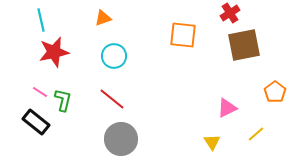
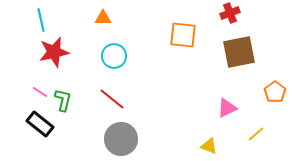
red cross: rotated 12 degrees clockwise
orange triangle: rotated 18 degrees clockwise
brown square: moved 5 px left, 7 px down
black rectangle: moved 4 px right, 2 px down
yellow triangle: moved 3 px left, 4 px down; rotated 36 degrees counterclockwise
